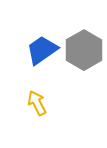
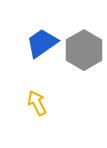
blue trapezoid: moved 7 px up
